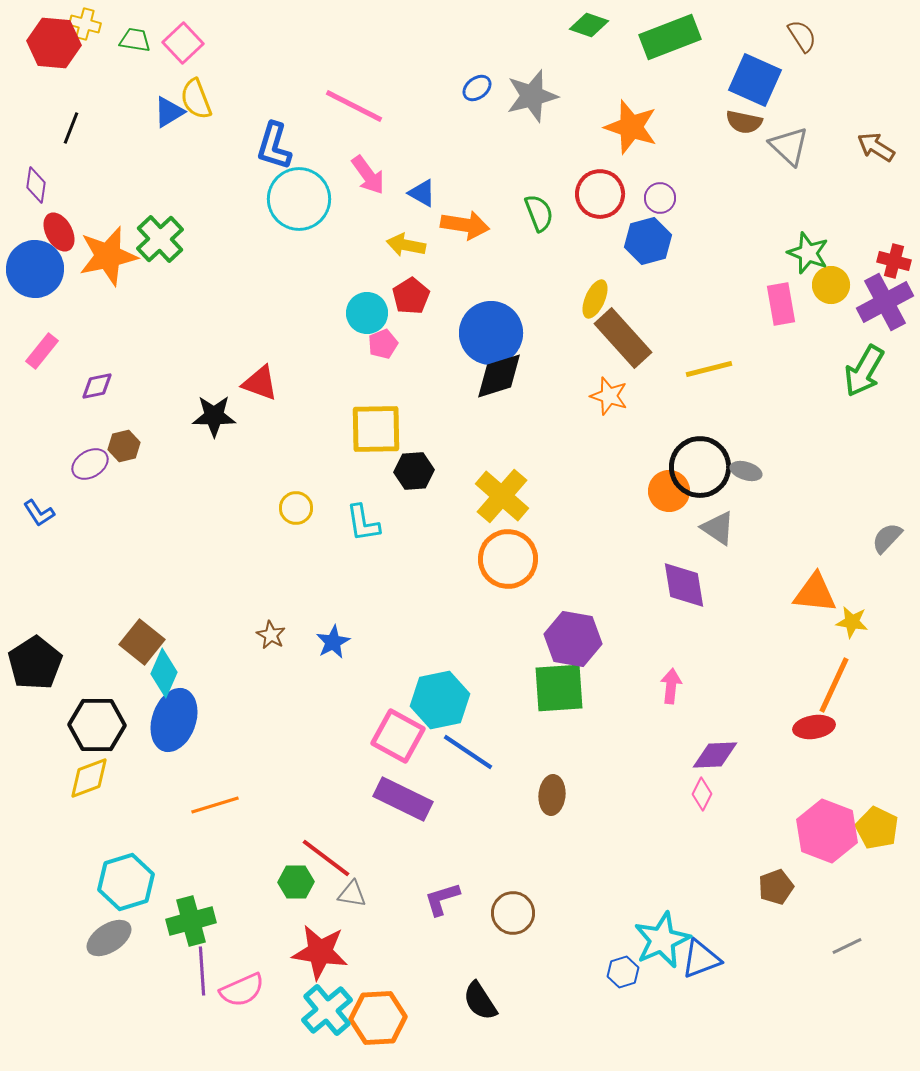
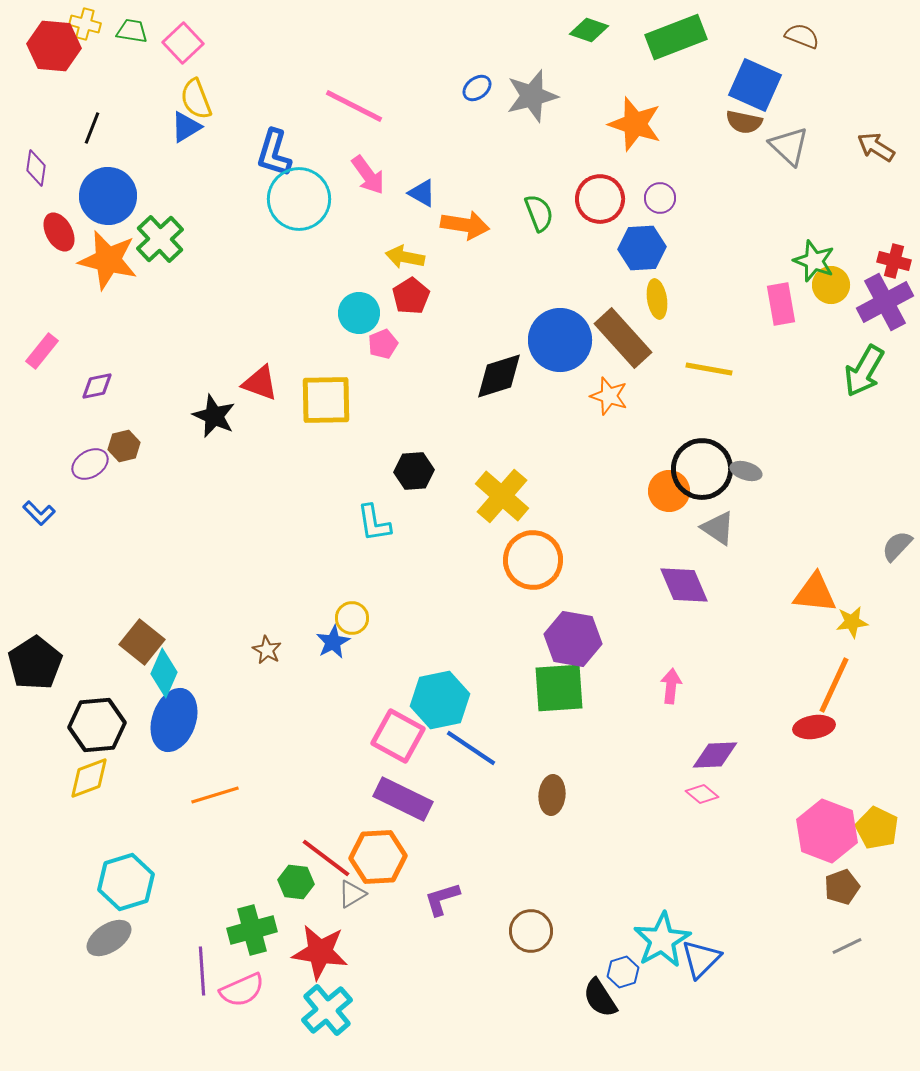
green diamond at (589, 25): moved 5 px down
brown semicircle at (802, 36): rotated 36 degrees counterclockwise
green rectangle at (670, 37): moved 6 px right
green trapezoid at (135, 40): moved 3 px left, 9 px up
red hexagon at (54, 43): moved 3 px down
blue square at (755, 80): moved 5 px down
blue triangle at (169, 112): moved 17 px right, 15 px down
orange star at (631, 127): moved 4 px right, 3 px up
black line at (71, 128): moved 21 px right
blue L-shape at (274, 146): moved 7 px down
purple diamond at (36, 185): moved 17 px up
red circle at (600, 194): moved 5 px down
blue hexagon at (648, 241): moved 6 px left, 7 px down; rotated 12 degrees clockwise
yellow arrow at (406, 245): moved 1 px left, 12 px down
green star at (808, 253): moved 6 px right, 8 px down
orange star at (108, 256): moved 4 px down; rotated 26 degrees clockwise
blue circle at (35, 269): moved 73 px right, 73 px up
yellow ellipse at (595, 299): moved 62 px right; rotated 33 degrees counterclockwise
cyan circle at (367, 313): moved 8 px left
blue circle at (491, 333): moved 69 px right, 7 px down
yellow line at (709, 369): rotated 24 degrees clockwise
black star at (214, 416): rotated 24 degrees clockwise
yellow square at (376, 429): moved 50 px left, 29 px up
black circle at (700, 467): moved 2 px right, 2 px down
yellow circle at (296, 508): moved 56 px right, 110 px down
blue L-shape at (39, 513): rotated 12 degrees counterclockwise
cyan L-shape at (363, 523): moved 11 px right
gray semicircle at (887, 538): moved 10 px right, 8 px down
orange circle at (508, 559): moved 25 px right, 1 px down
purple diamond at (684, 585): rotated 14 degrees counterclockwise
yellow star at (852, 622): rotated 16 degrees counterclockwise
brown star at (271, 635): moved 4 px left, 15 px down
black hexagon at (97, 725): rotated 6 degrees counterclockwise
blue line at (468, 752): moved 3 px right, 4 px up
pink diamond at (702, 794): rotated 76 degrees counterclockwise
orange line at (215, 805): moved 10 px up
green hexagon at (296, 882): rotated 8 degrees clockwise
brown pentagon at (776, 887): moved 66 px right
gray triangle at (352, 894): rotated 40 degrees counterclockwise
brown circle at (513, 913): moved 18 px right, 18 px down
green cross at (191, 921): moved 61 px right, 9 px down
cyan star at (662, 940): rotated 6 degrees counterclockwise
blue triangle at (701, 959): rotated 24 degrees counterclockwise
black semicircle at (480, 1001): moved 120 px right, 3 px up
orange hexagon at (378, 1018): moved 161 px up
